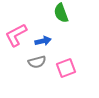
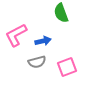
pink square: moved 1 px right, 1 px up
